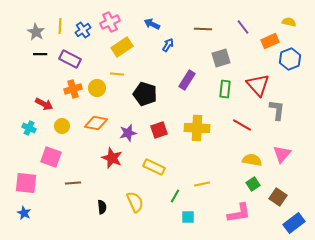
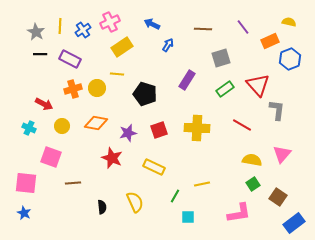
green rectangle at (225, 89): rotated 48 degrees clockwise
